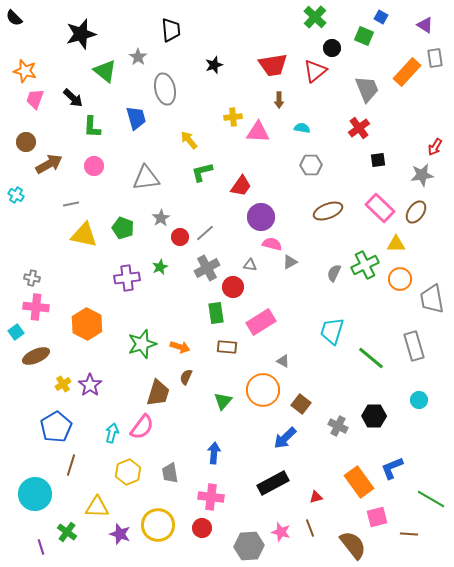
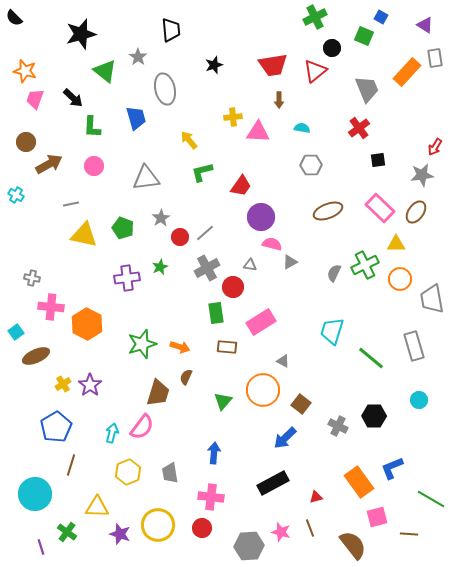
green cross at (315, 17): rotated 20 degrees clockwise
pink cross at (36, 307): moved 15 px right
